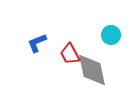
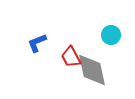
red trapezoid: moved 1 px right, 3 px down
